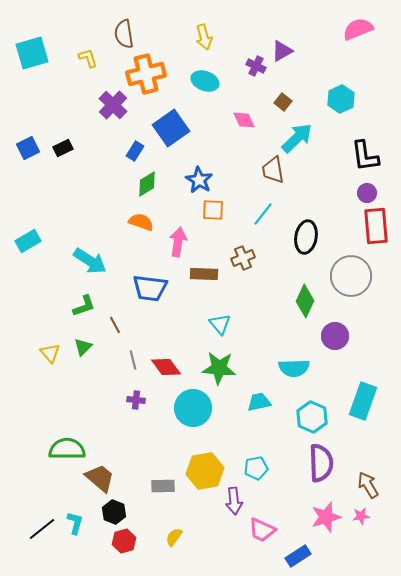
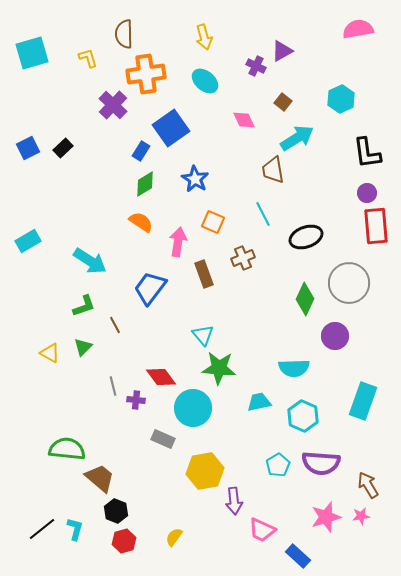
pink semicircle at (358, 29): rotated 12 degrees clockwise
brown semicircle at (124, 34): rotated 8 degrees clockwise
orange cross at (146, 74): rotated 6 degrees clockwise
cyan ellipse at (205, 81): rotated 20 degrees clockwise
cyan arrow at (297, 138): rotated 12 degrees clockwise
black rectangle at (63, 148): rotated 18 degrees counterclockwise
blue rectangle at (135, 151): moved 6 px right
black L-shape at (365, 156): moved 2 px right, 3 px up
blue star at (199, 180): moved 4 px left, 1 px up
green diamond at (147, 184): moved 2 px left
orange square at (213, 210): moved 12 px down; rotated 20 degrees clockwise
cyan line at (263, 214): rotated 65 degrees counterclockwise
orange semicircle at (141, 222): rotated 15 degrees clockwise
black ellipse at (306, 237): rotated 60 degrees clockwise
brown rectangle at (204, 274): rotated 68 degrees clockwise
gray circle at (351, 276): moved 2 px left, 7 px down
blue trapezoid at (150, 288): rotated 120 degrees clockwise
green diamond at (305, 301): moved 2 px up
cyan triangle at (220, 324): moved 17 px left, 11 px down
yellow triangle at (50, 353): rotated 20 degrees counterclockwise
gray line at (133, 360): moved 20 px left, 26 px down
red diamond at (166, 367): moved 5 px left, 10 px down
cyan hexagon at (312, 417): moved 9 px left, 1 px up
green semicircle at (67, 449): rotated 6 degrees clockwise
purple semicircle at (321, 463): rotated 96 degrees clockwise
cyan pentagon at (256, 468): moved 22 px right, 3 px up; rotated 20 degrees counterclockwise
gray rectangle at (163, 486): moved 47 px up; rotated 25 degrees clockwise
black hexagon at (114, 512): moved 2 px right, 1 px up
cyan L-shape at (75, 523): moved 6 px down
blue rectangle at (298, 556): rotated 75 degrees clockwise
